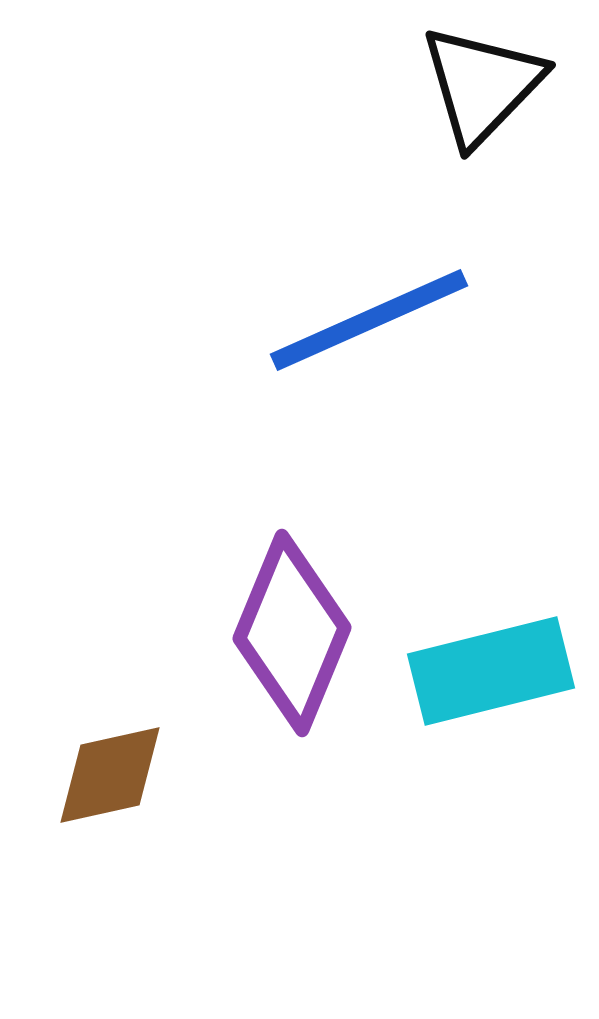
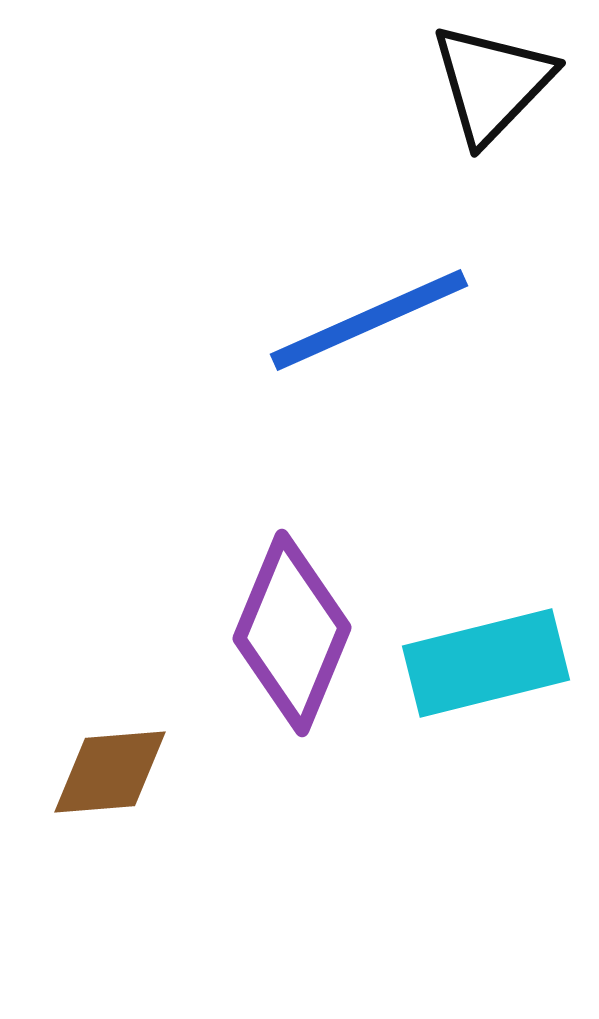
black triangle: moved 10 px right, 2 px up
cyan rectangle: moved 5 px left, 8 px up
brown diamond: moved 3 px up; rotated 8 degrees clockwise
